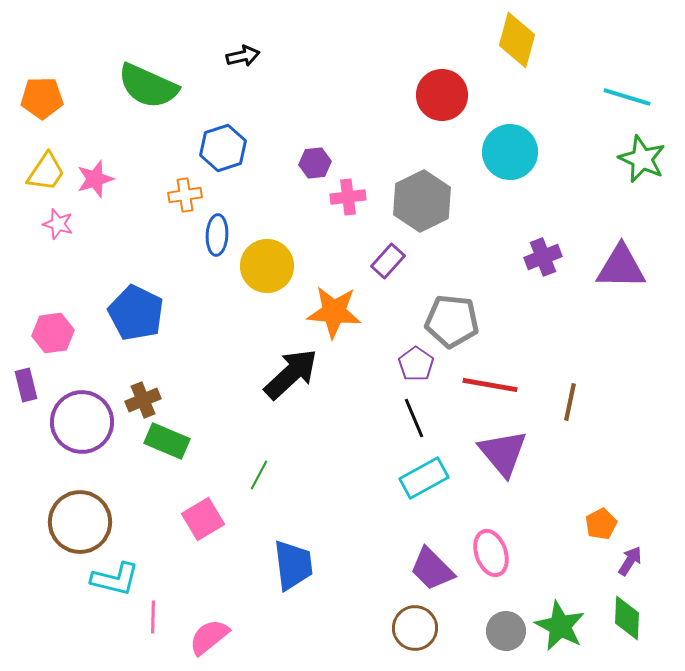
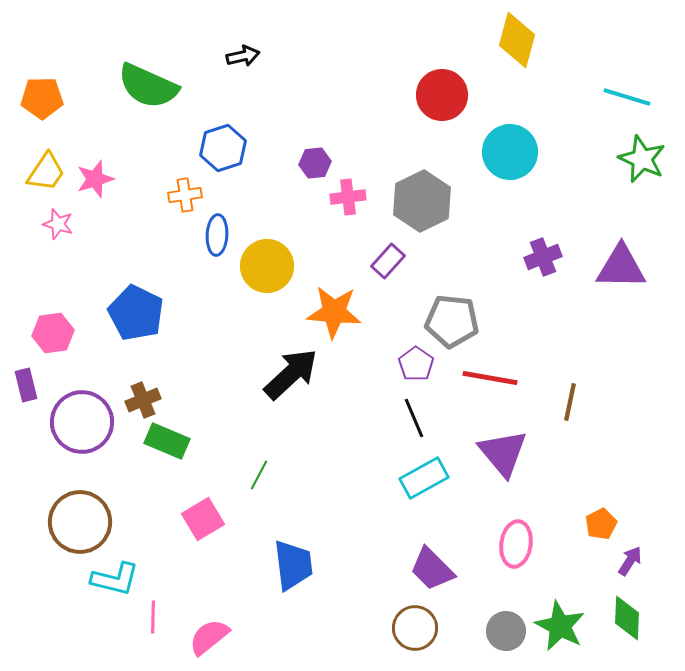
red line at (490, 385): moved 7 px up
pink ellipse at (491, 553): moved 25 px right, 9 px up; rotated 27 degrees clockwise
